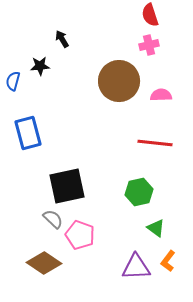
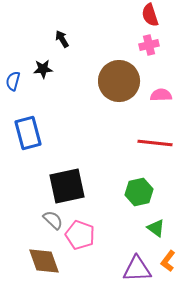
black star: moved 3 px right, 3 px down
gray semicircle: moved 1 px down
brown diamond: moved 2 px up; rotated 36 degrees clockwise
purple triangle: moved 1 px right, 2 px down
